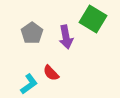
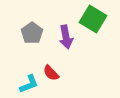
cyan L-shape: rotated 15 degrees clockwise
